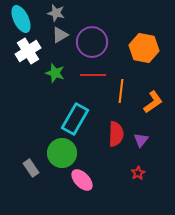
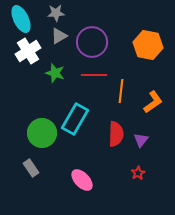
gray star: rotated 18 degrees counterclockwise
gray triangle: moved 1 px left, 1 px down
orange hexagon: moved 4 px right, 3 px up
red line: moved 1 px right
green circle: moved 20 px left, 20 px up
